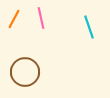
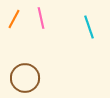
brown circle: moved 6 px down
